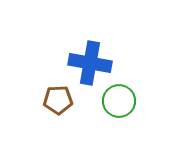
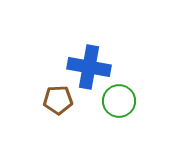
blue cross: moved 1 px left, 4 px down
